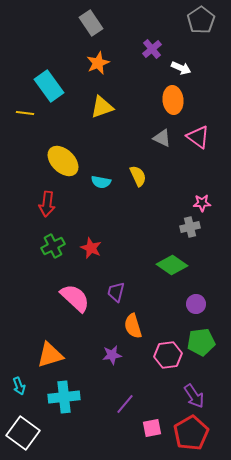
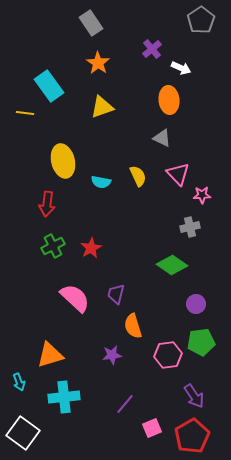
orange star: rotated 15 degrees counterclockwise
orange ellipse: moved 4 px left
pink triangle: moved 20 px left, 37 px down; rotated 10 degrees clockwise
yellow ellipse: rotated 32 degrees clockwise
pink star: moved 8 px up
red star: rotated 20 degrees clockwise
purple trapezoid: moved 2 px down
cyan arrow: moved 4 px up
pink square: rotated 12 degrees counterclockwise
red pentagon: moved 1 px right, 3 px down
